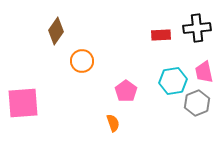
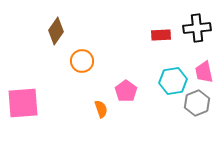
orange semicircle: moved 12 px left, 14 px up
